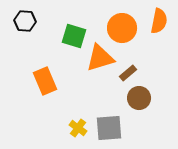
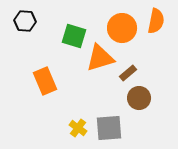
orange semicircle: moved 3 px left
